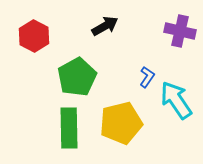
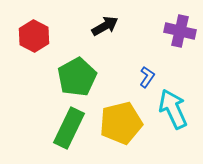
cyan arrow: moved 3 px left, 9 px down; rotated 9 degrees clockwise
green rectangle: rotated 27 degrees clockwise
